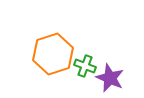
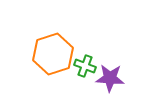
purple star: rotated 20 degrees counterclockwise
